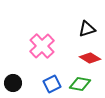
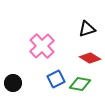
blue square: moved 4 px right, 5 px up
